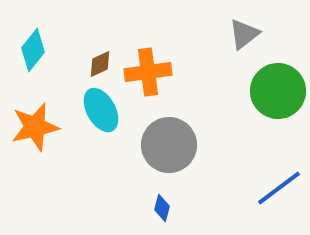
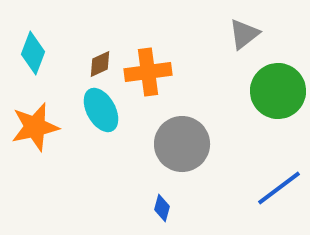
cyan diamond: moved 3 px down; rotated 18 degrees counterclockwise
gray circle: moved 13 px right, 1 px up
